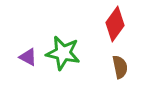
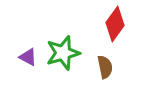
green star: rotated 28 degrees counterclockwise
brown semicircle: moved 15 px left
